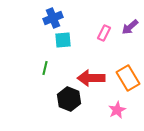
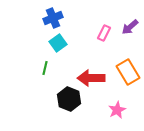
cyan square: moved 5 px left, 3 px down; rotated 30 degrees counterclockwise
orange rectangle: moved 6 px up
